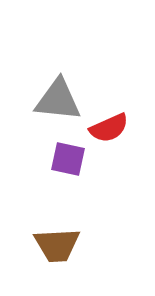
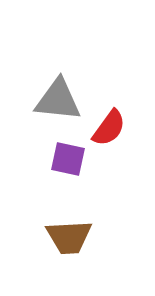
red semicircle: rotated 30 degrees counterclockwise
brown trapezoid: moved 12 px right, 8 px up
